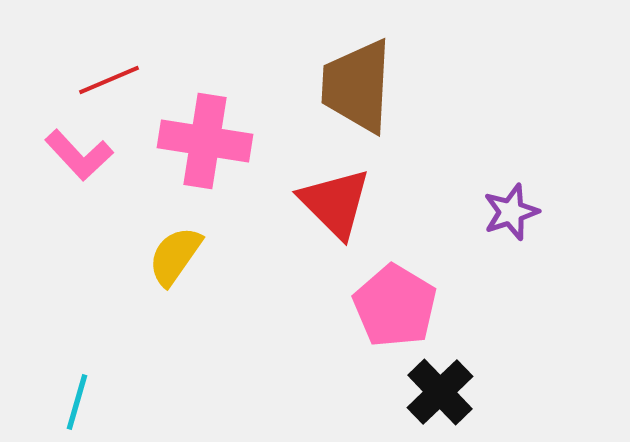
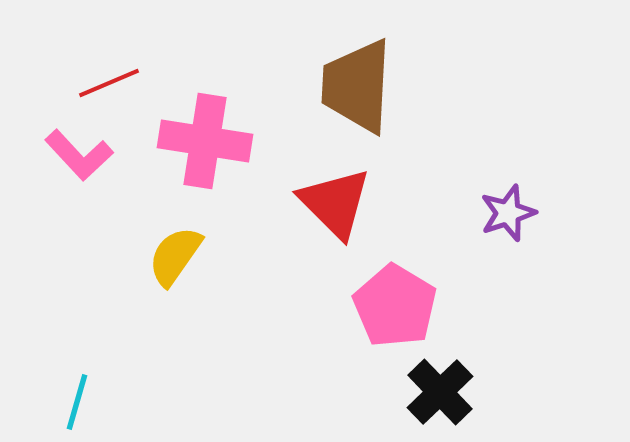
red line: moved 3 px down
purple star: moved 3 px left, 1 px down
